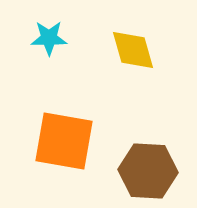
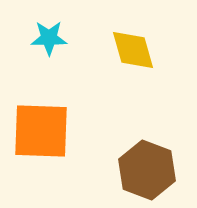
orange square: moved 23 px left, 10 px up; rotated 8 degrees counterclockwise
brown hexagon: moved 1 px left, 1 px up; rotated 18 degrees clockwise
